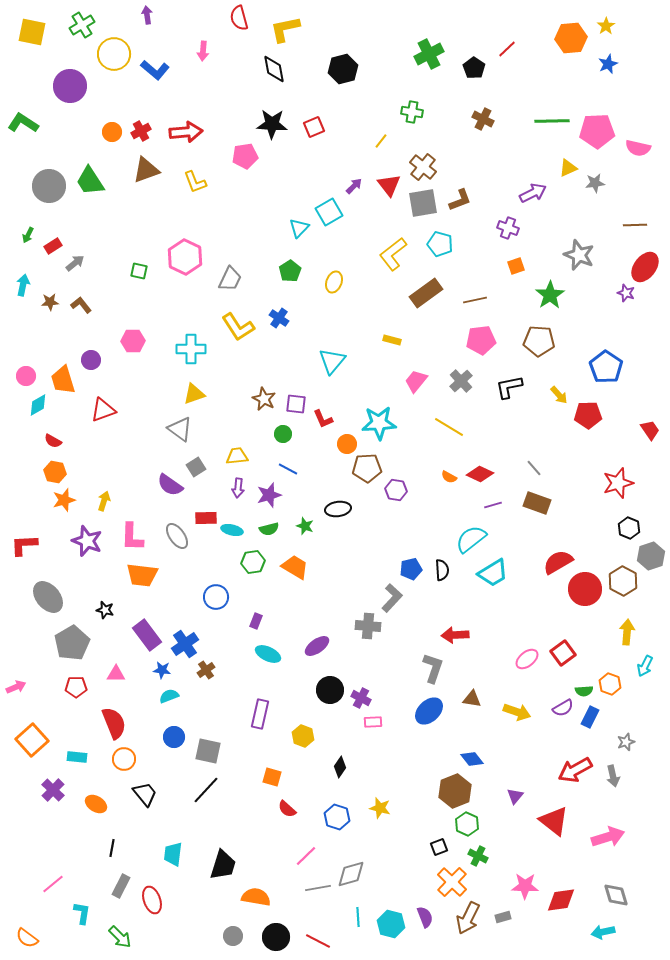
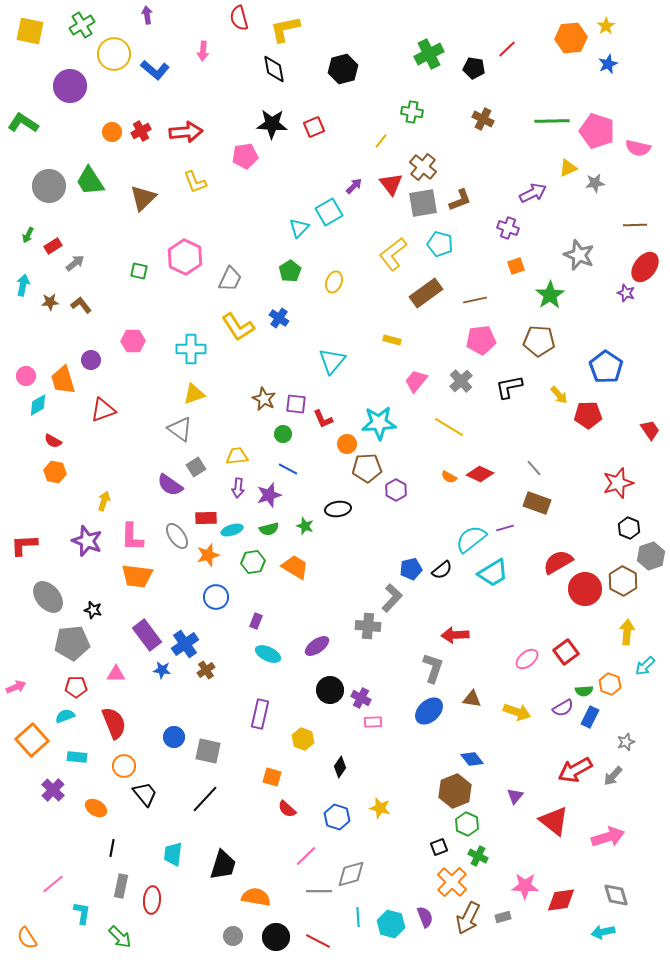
yellow square at (32, 32): moved 2 px left, 1 px up
black pentagon at (474, 68): rotated 25 degrees counterclockwise
pink pentagon at (597, 131): rotated 20 degrees clockwise
brown triangle at (146, 170): moved 3 px left, 28 px down; rotated 24 degrees counterclockwise
red triangle at (389, 185): moved 2 px right, 1 px up
purple hexagon at (396, 490): rotated 20 degrees clockwise
orange star at (64, 500): moved 144 px right, 55 px down
purple line at (493, 505): moved 12 px right, 23 px down
cyan ellipse at (232, 530): rotated 30 degrees counterclockwise
black semicircle at (442, 570): rotated 55 degrees clockwise
orange trapezoid at (142, 575): moved 5 px left, 1 px down
black star at (105, 610): moved 12 px left
gray pentagon at (72, 643): rotated 24 degrees clockwise
red square at (563, 653): moved 3 px right, 1 px up
cyan arrow at (645, 666): rotated 20 degrees clockwise
cyan semicircle at (169, 696): moved 104 px left, 20 px down
yellow hexagon at (303, 736): moved 3 px down
orange circle at (124, 759): moved 7 px down
gray arrow at (613, 776): rotated 55 degrees clockwise
black line at (206, 790): moved 1 px left, 9 px down
orange ellipse at (96, 804): moved 4 px down
gray rectangle at (121, 886): rotated 15 degrees counterclockwise
gray line at (318, 888): moved 1 px right, 3 px down; rotated 10 degrees clockwise
red ellipse at (152, 900): rotated 24 degrees clockwise
orange semicircle at (27, 938): rotated 20 degrees clockwise
